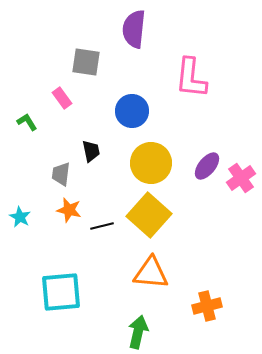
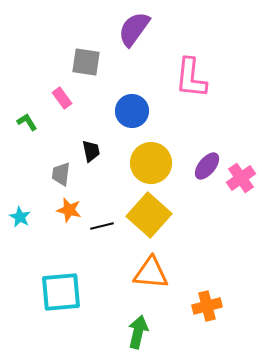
purple semicircle: rotated 30 degrees clockwise
